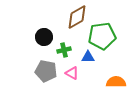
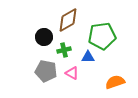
brown diamond: moved 9 px left, 3 px down
orange semicircle: moved 1 px left; rotated 18 degrees counterclockwise
